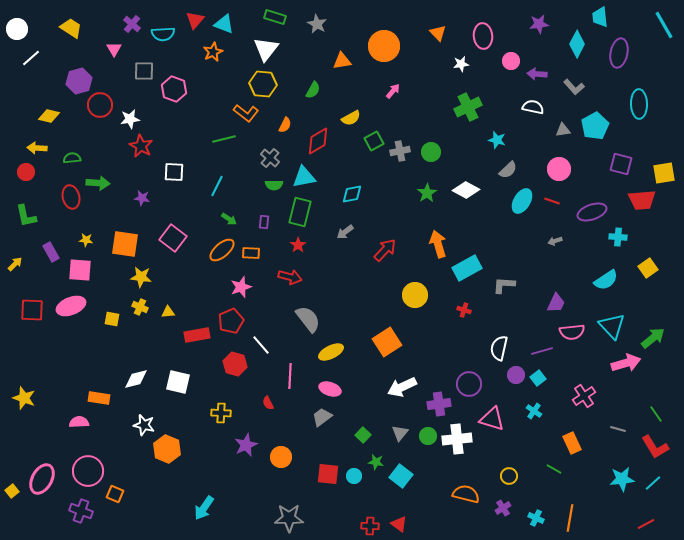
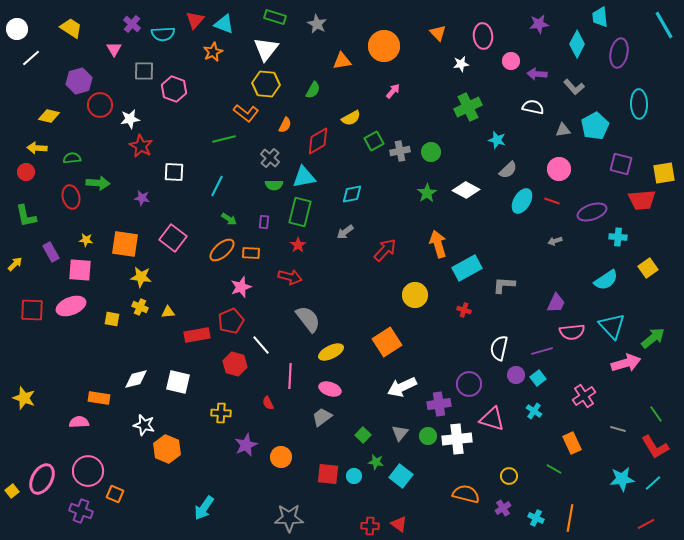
yellow hexagon at (263, 84): moved 3 px right
